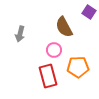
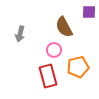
purple square: rotated 32 degrees counterclockwise
orange pentagon: rotated 10 degrees counterclockwise
